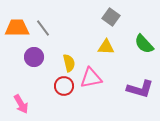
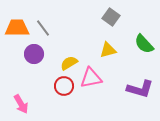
yellow triangle: moved 2 px right, 3 px down; rotated 18 degrees counterclockwise
purple circle: moved 3 px up
yellow semicircle: rotated 108 degrees counterclockwise
